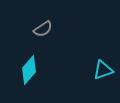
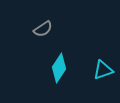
cyan diamond: moved 30 px right, 2 px up; rotated 8 degrees counterclockwise
